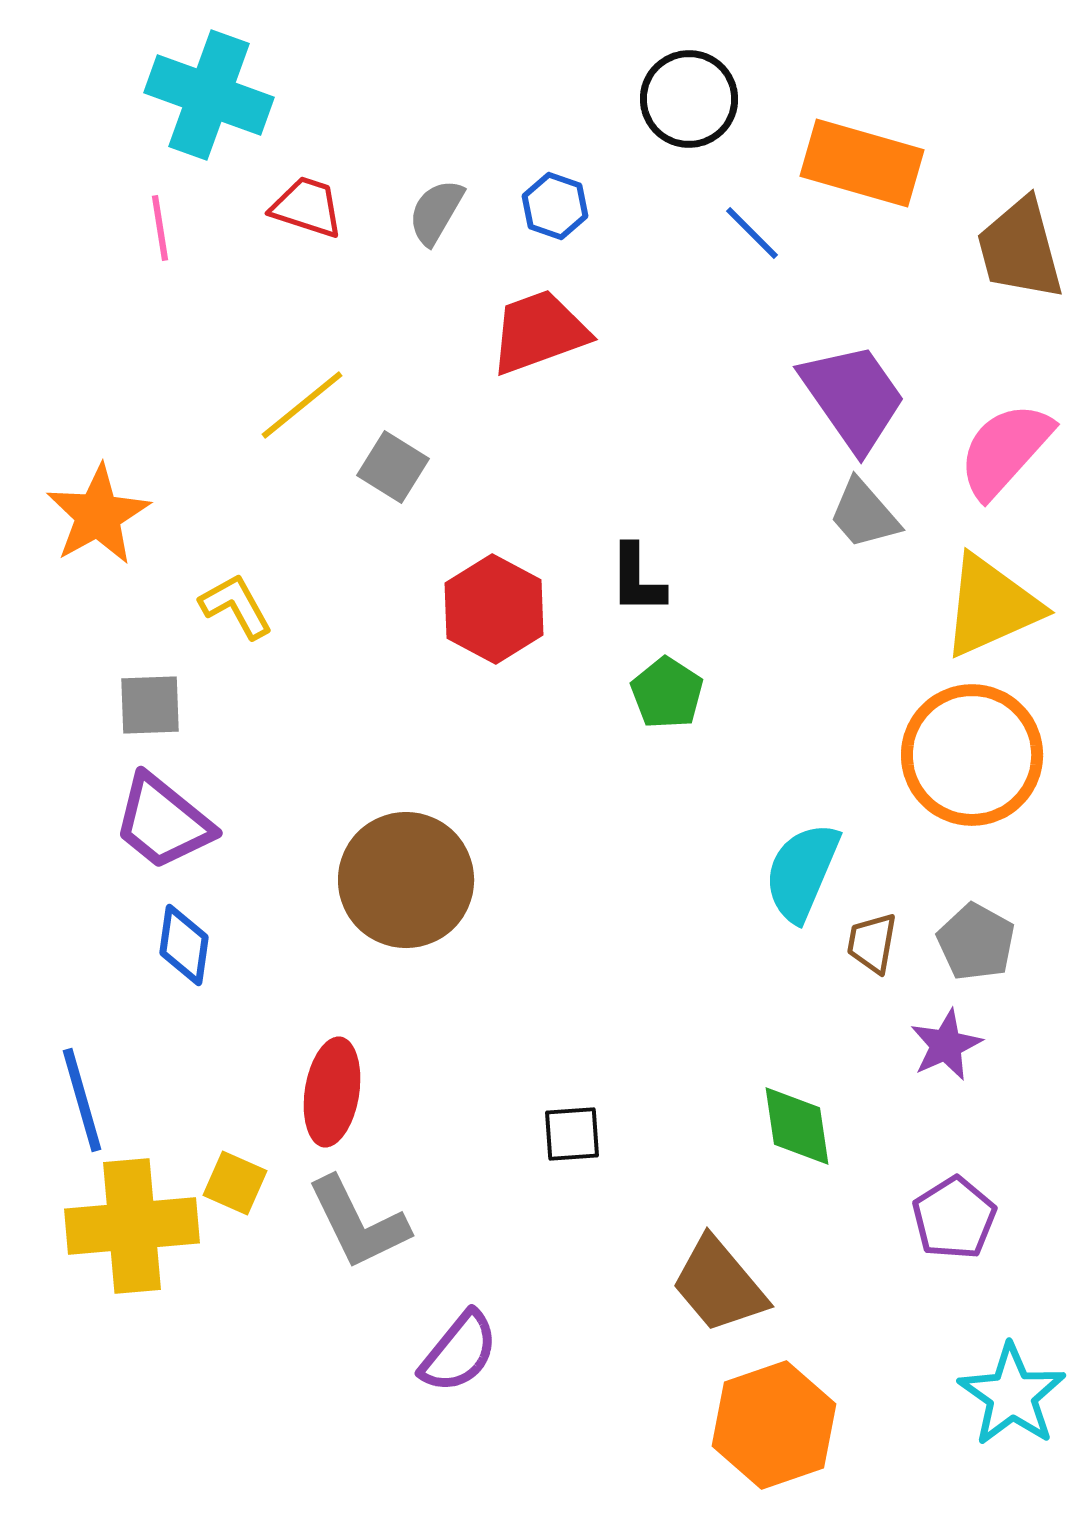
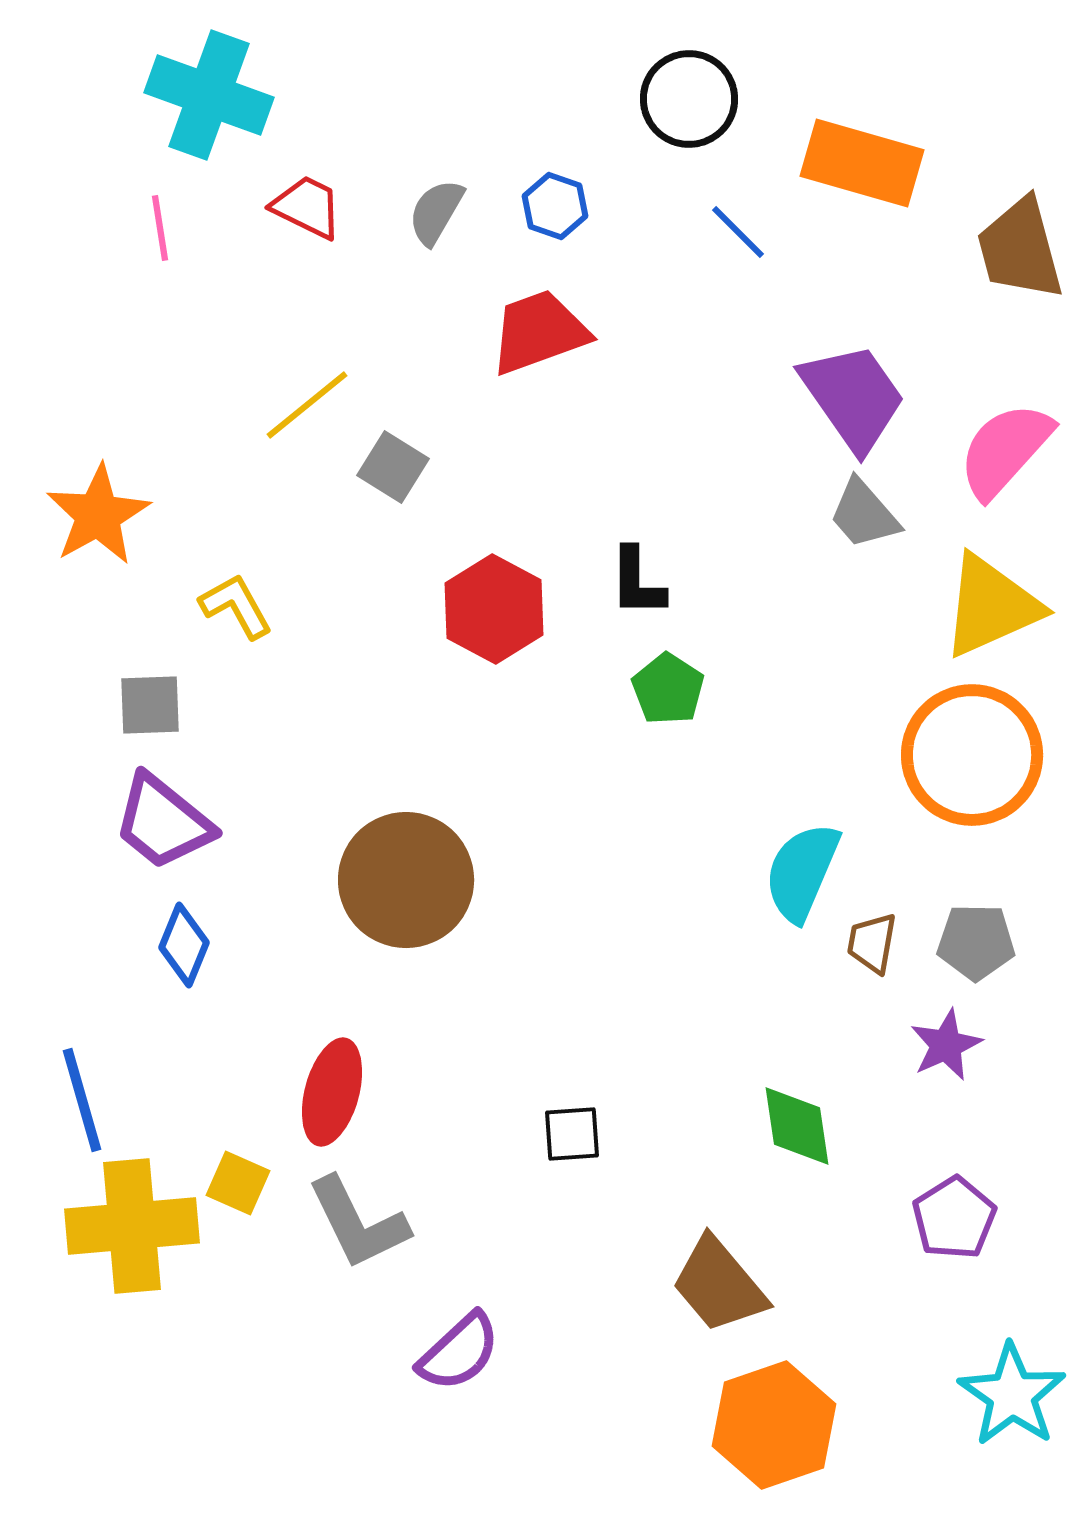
red trapezoid at (307, 207): rotated 8 degrees clockwise
blue line at (752, 233): moved 14 px left, 1 px up
yellow line at (302, 405): moved 5 px right
black L-shape at (637, 579): moved 3 px down
green pentagon at (667, 693): moved 1 px right, 4 px up
gray pentagon at (976, 942): rotated 28 degrees counterclockwise
blue diamond at (184, 945): rotated 14 degrees clockwise
red ellipse at (332, 1092): rotated 6 degrees clockwise
yellow square at (235, 1183): moved 3 px right
purple semicircle at (459, 1352): rotated 8 degrees clockwise
